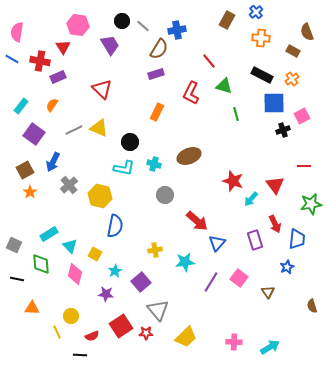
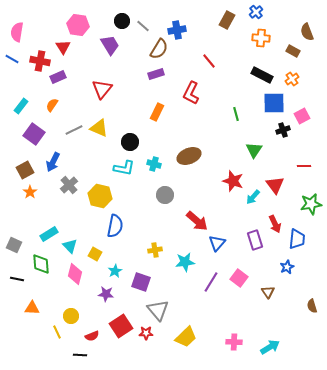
green triangle at (224, 86): moved 30 px right, 64 px down; rotated 48 degrees clockwise
red triangle at (102, 89): rotated 25 degrees clockwise
cyan arrow at (251, 199): moved 2 px right, 2 px up
purple square at (141, 282): rotated 30 degrees counterclockwise
